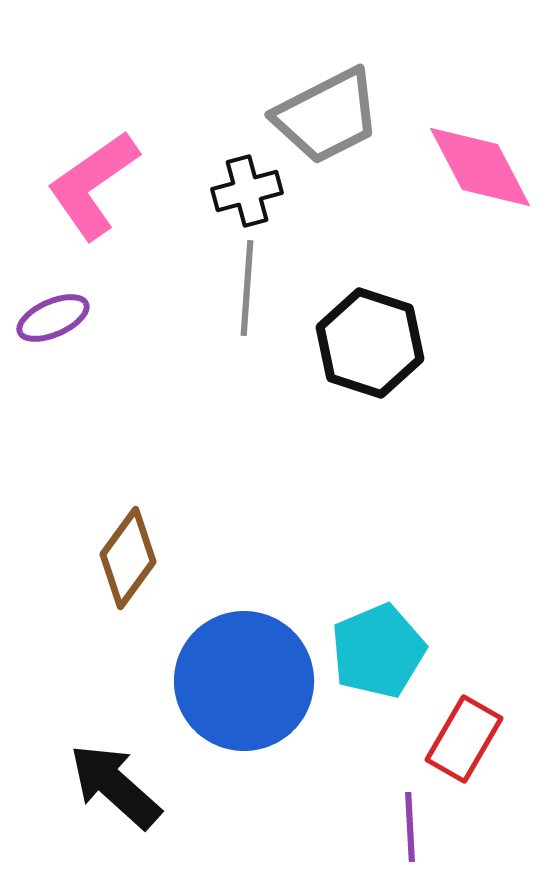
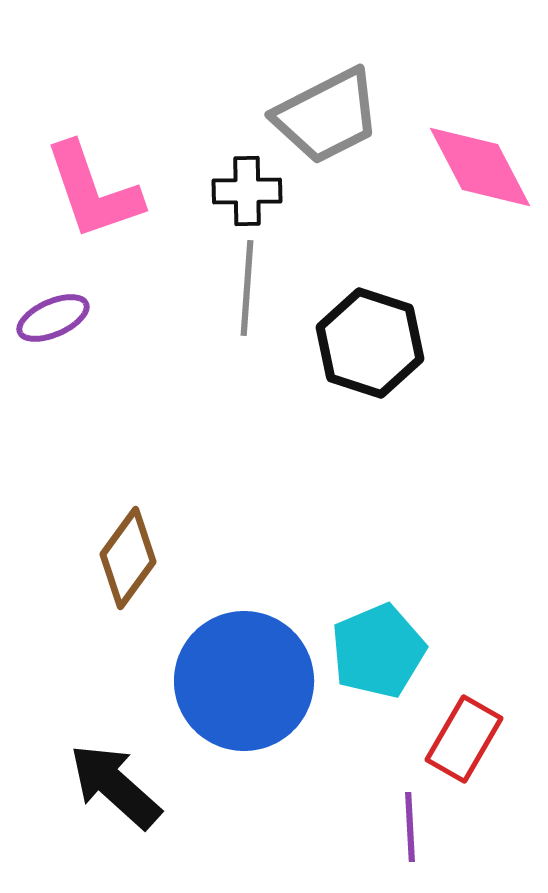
pink L-shape: moved 6 px down; rotated 74 degrees counterclockwise
black cross: rotated 14 degrees clockwise
